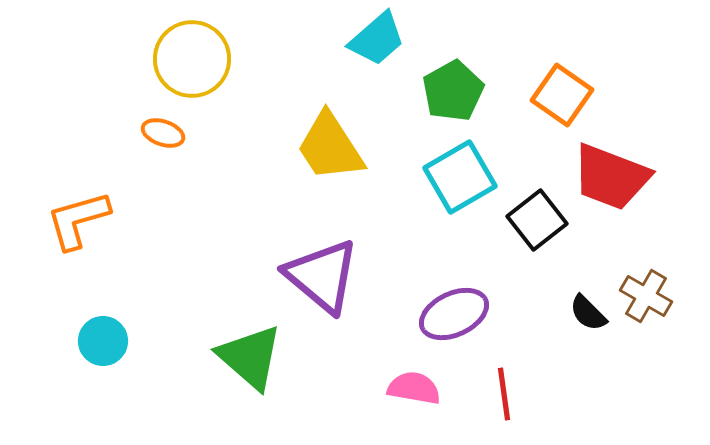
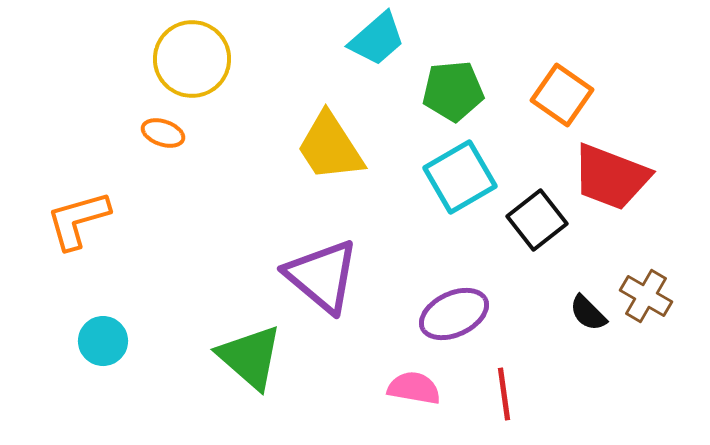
green pentagon: rotated 24 degrees clockwise
